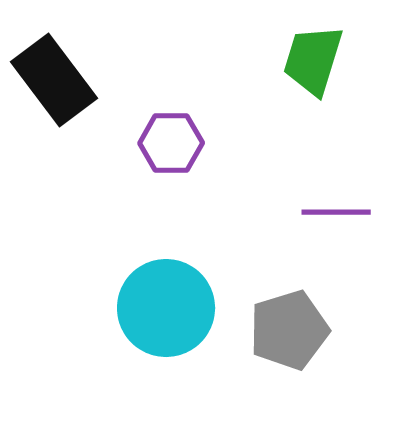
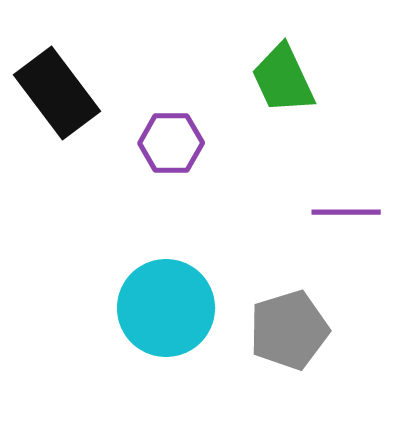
green trapezoid: moved 30 px left, 19 px down; rotated 42 degrees counterclockwise
black rectangle: moved 3 px right, 13 px down
purple line: moved 10 px right
